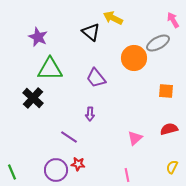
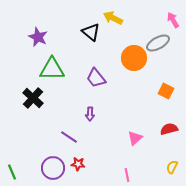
green triangle: moved 2 px right
orange square: rotated 21 degrees clockwise
purple circle: moved 3 px left, 2 px up
